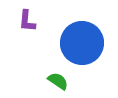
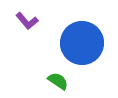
purple L-shape: rotated 45 degrees counterclockwise
